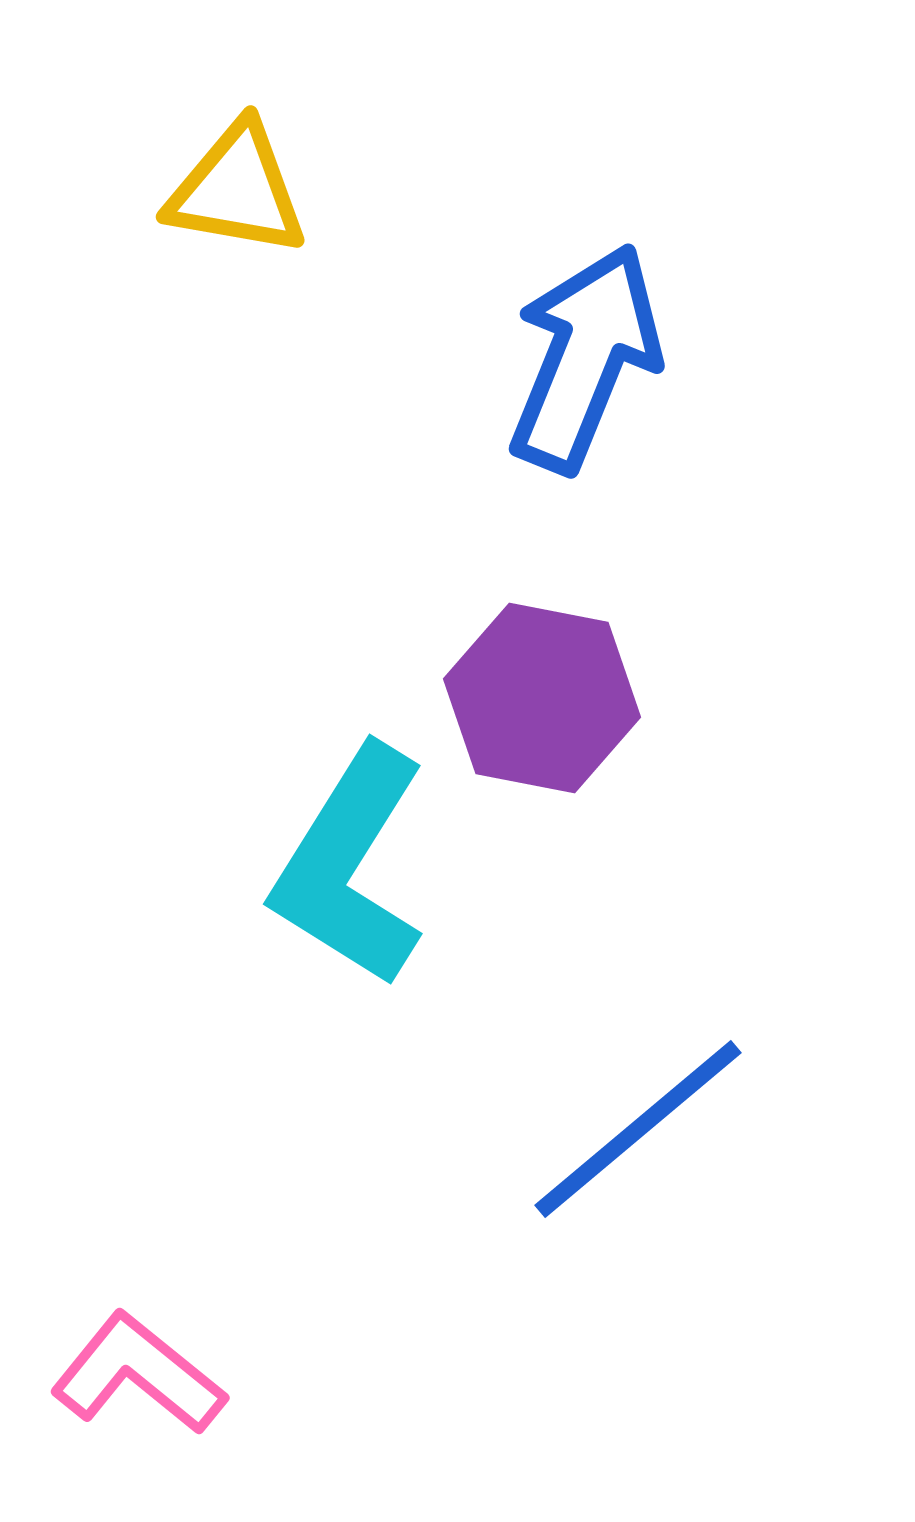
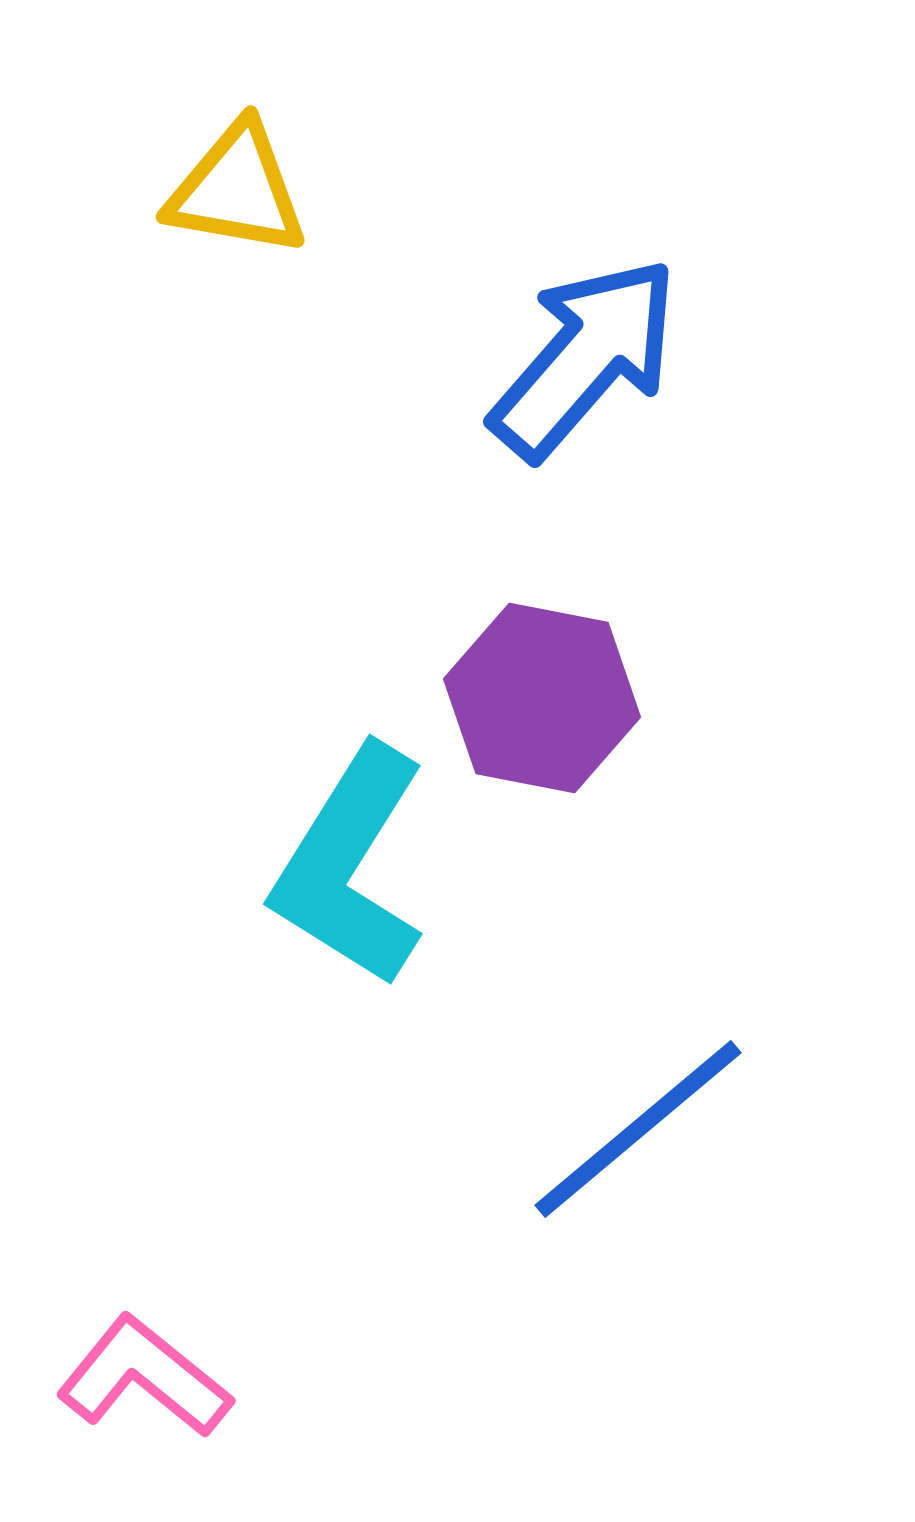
blue arrow: rotated 19 degrees clockwise
pink L-shape: moved 6 px right, 3 px down
